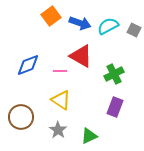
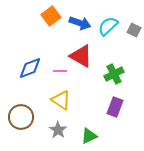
cyan semicircle: rotated 15 degrees counterclockwise
blue diamond: moved 2 px right, 3 px down
